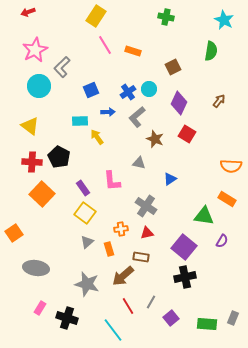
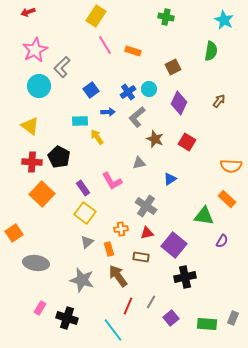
blue square at (91, 90): rotated 14 degrees counterclockwise
red square at (187, 134): moved 8 px down
gray triangle at (139, 163): rotated 24 degrees counterclockwise
pink L-shape at (112, 181): rotated 25 degrees counterclockwise
orange rectangle at (227, 199): rotated 12 degrees clockwise
purple square at (184, 247): moved 10 px left, 2 px up
gray ellipse at (36, 268): moved 5 px up
brown arrow at (123, 276): moved 5 px left; rotated 95 degrees clockwise
gray star at (87, 284): moved 5 px left, 4 px up
red line at (128, 306): rotated 54 degrees clockwise
